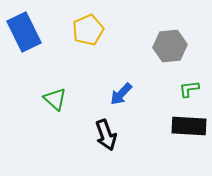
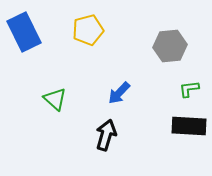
yellow pentagon: rotated 8 degrees clockwise
blue arrow: moved 2 px left, 1 px up
black arrow: rotated 144 degrees counterclockwise
